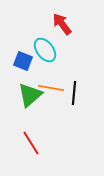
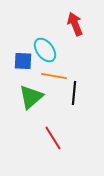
red arrow: moved 13 px right; rotated 15 degrees clockwise
blue square: rotated 18 degrees counterclockwise
orange line: moved 3 px right, 12 px up
green triangle: moved 1 px right, 2 px down
red line: moved 22 px right, 5 px up
